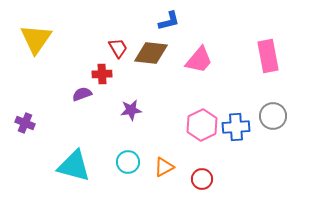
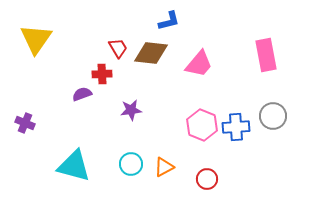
pink rectangle: moved 2 px left, 1 px up
pink trapezoid: moved 4 px down
pink hexagon: rotated 12 degrees counterclockwise
cyan circle: moved 3 px right, 2 px down
red circle: moved 5 px right
